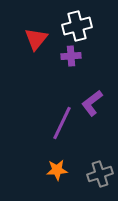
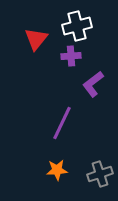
purple L-shape: moved 1 px right, 19 px up
